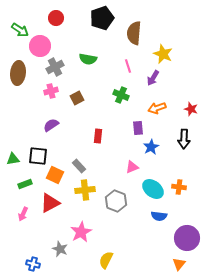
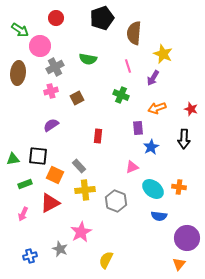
blue cross: moved 3 px left, 8 px up; rotated 32 degrees counterclockwise
